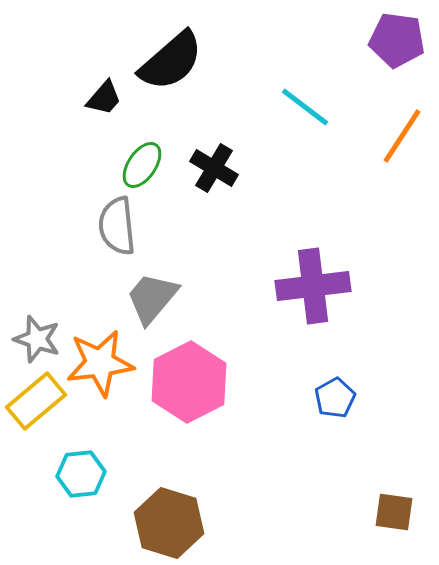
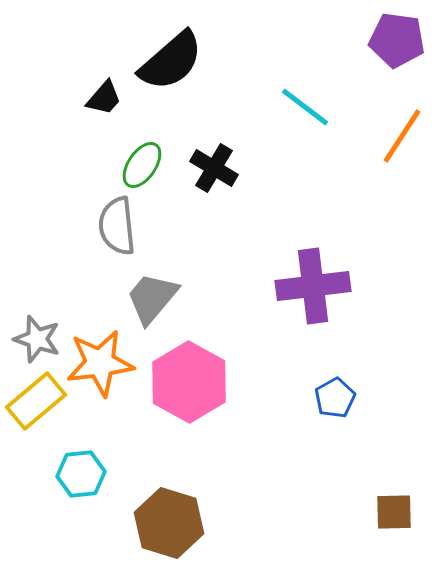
pink hexagon: rotated 4 degrees counterclockwise
brown square: rotated 9 degrees counterclockwise
